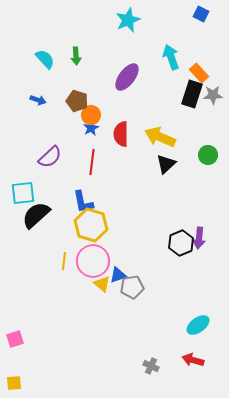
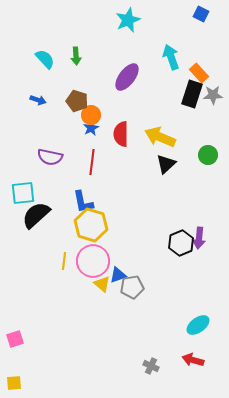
purple semicircle: rotated 55 degrees clockwise
